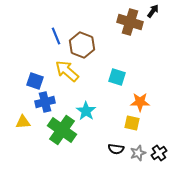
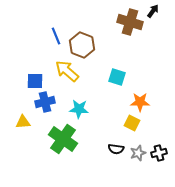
blue square: rotated 18 degrees counterclockwise
cyan star: moved 7 px left, 2 px up; rotated 30 degrees counterclockwise
yellow square: rotated 14 degrees clockwise
green cross: moved 1 px right, 9 px down
black cross: rotated 21 degrees clockwise
